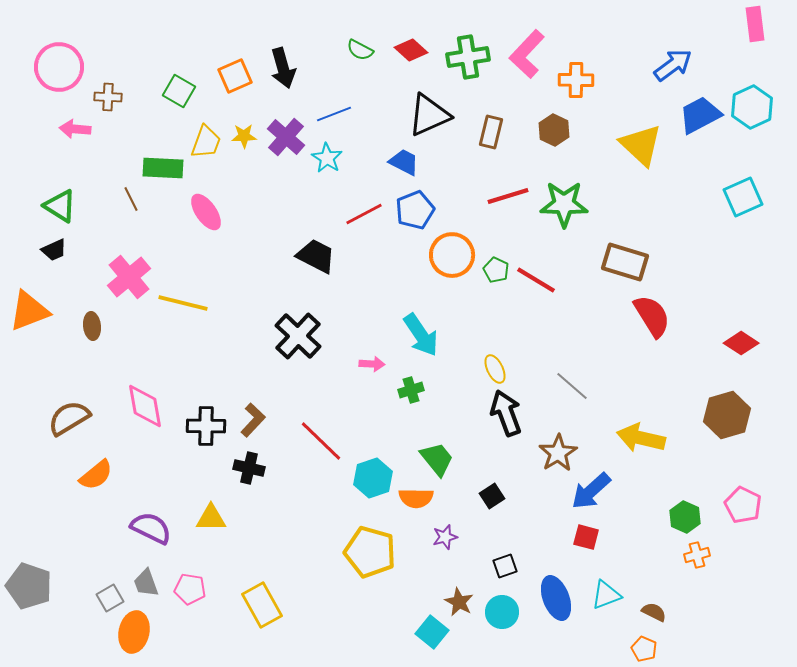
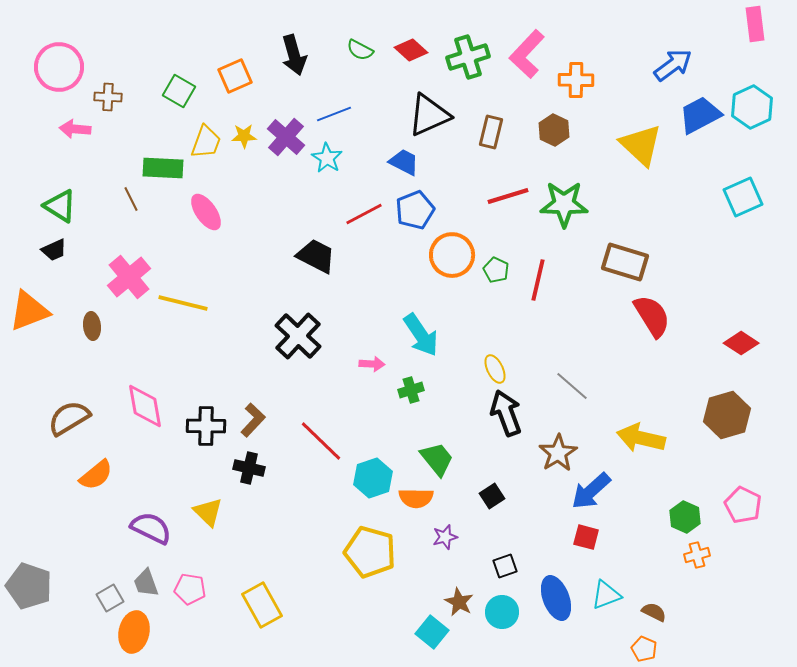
green cross at (468, 57): rotated 9 degrees counterclockwise
black arrow at (283, 68): moved 11 px right, 13 px up
red line at (536, 280): moved 2 px right; rotated 72 degrees clockwise
yellow triangle at (211, 518): moved 3 px left, 6 px up; rotated 44 degrees clockwise
